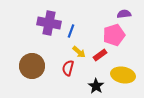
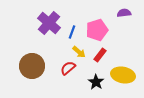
purple semicircle: moved 1 px up
purple cross: rotated 30 degrees clockwise
blue line: moved 1 px right, 1 px down
pink pentagon: moved 17 px left, 5 px up
red rectangle: rotated 16 degrees counterclockwise
red semicircle: rotated 35 degrees clockwise
black star: moved 4 px up
